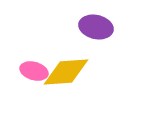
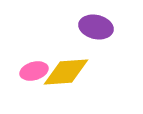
pink ellipse: rotated 32 degrees counterclockwise
